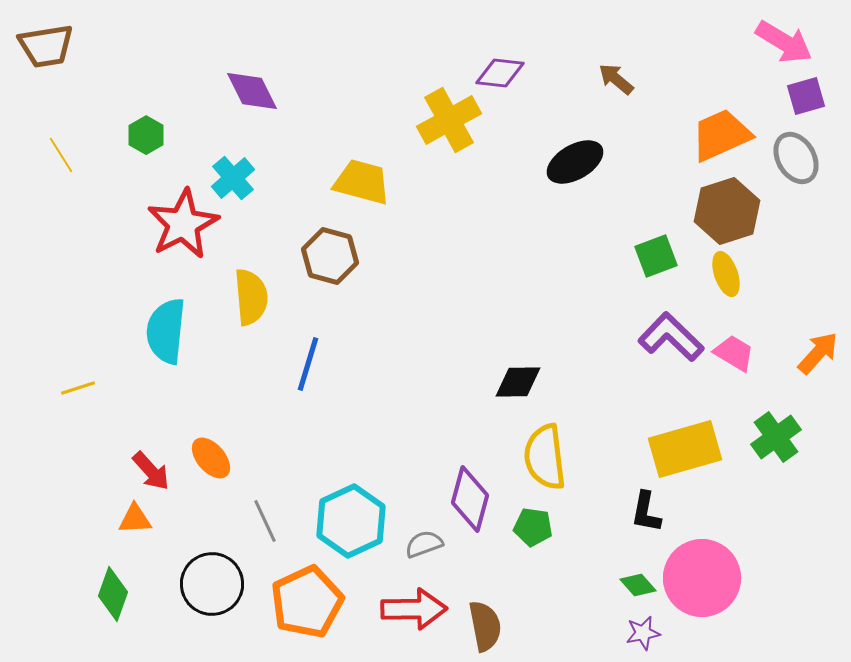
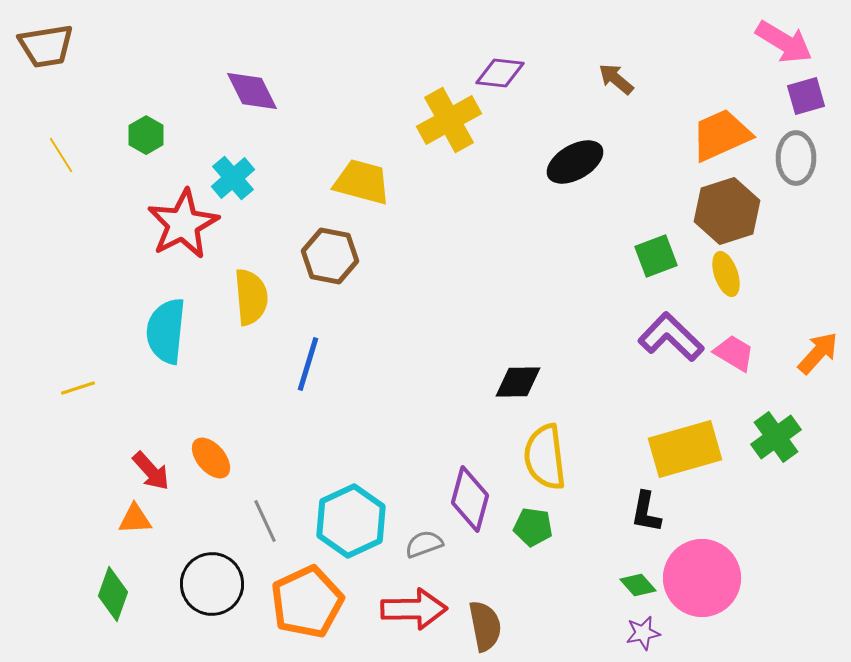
gray ellipse at (796, 158): rotated 30 degrees clockwise
brown hexagon at (330, 256): rotated 4 degrees counterclockwise
